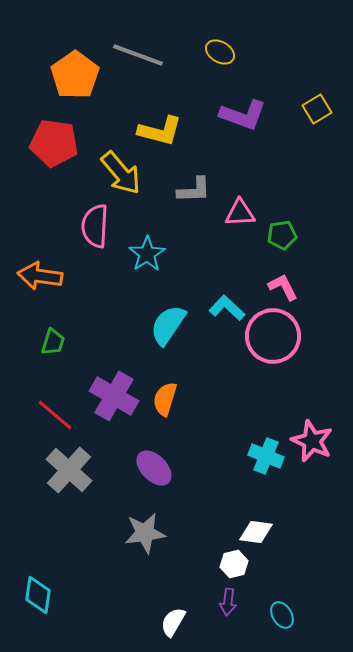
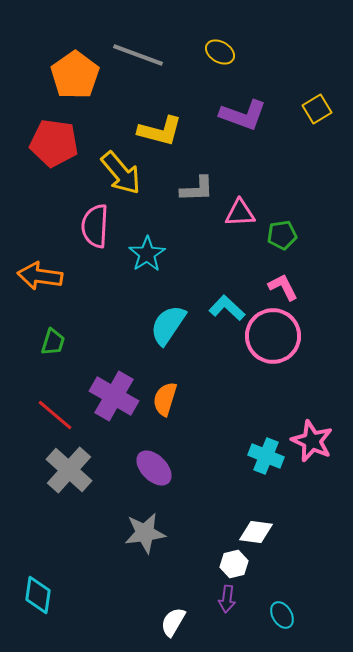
gray L-shape: moved 3 px right, 1 px up
purple arrow: moved 1 px left, 3 px up
